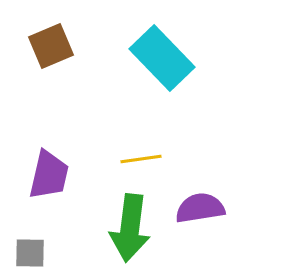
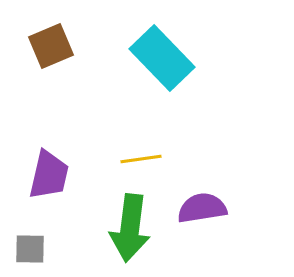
purple semicircle: moved 2 px right
gray square: moved 4 px up
